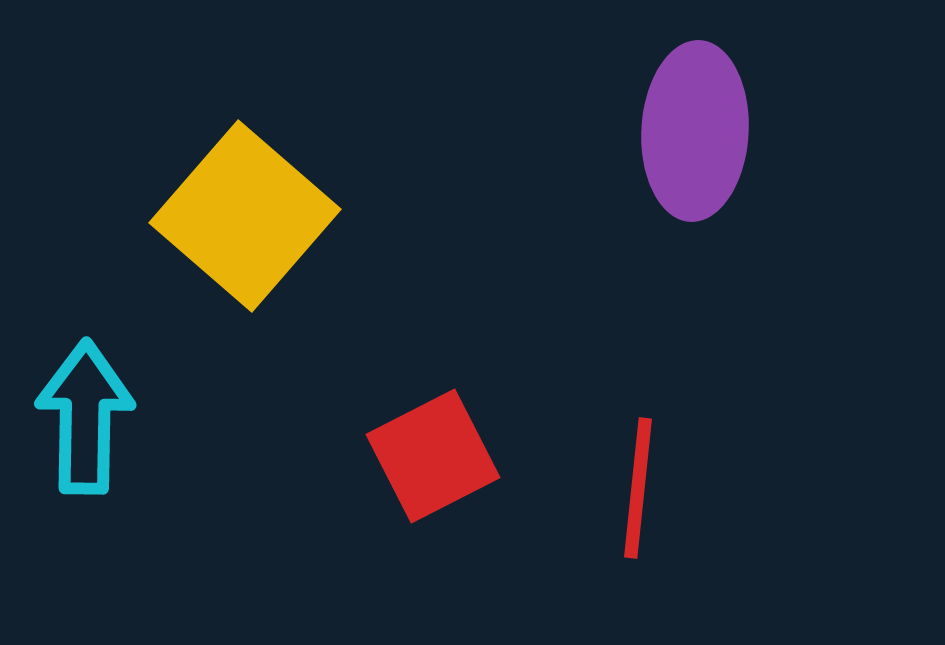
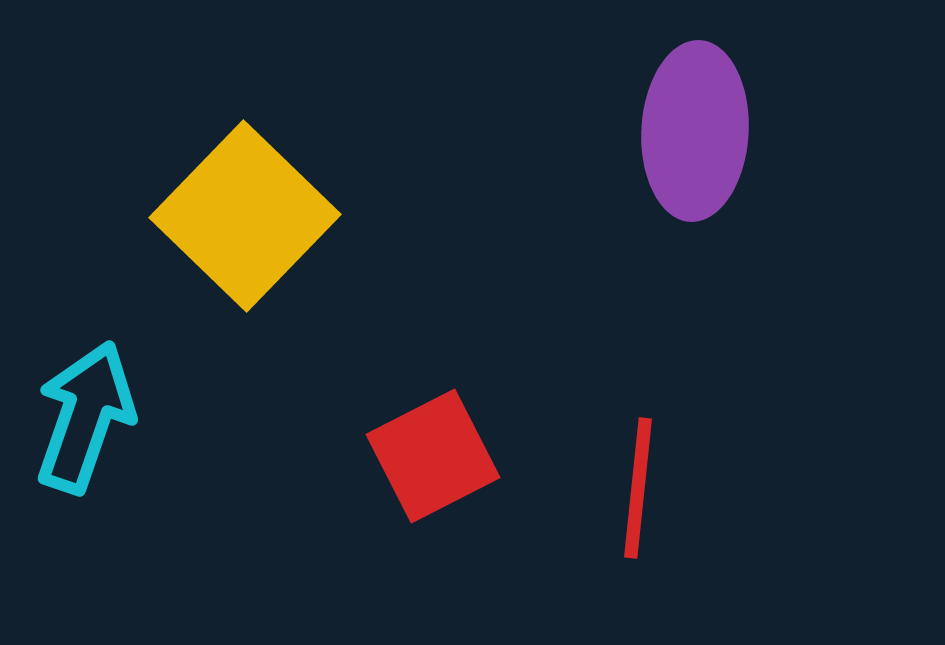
yellow square: rotated 3 degrees clockwise
cyan arrow: rotated 18 degrees clockwise
